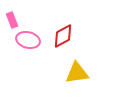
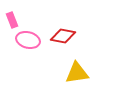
red diamond: rotated 40 degrees clockwise
